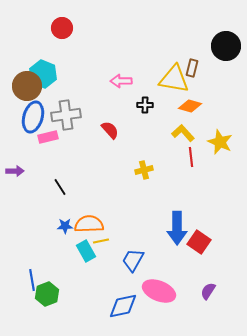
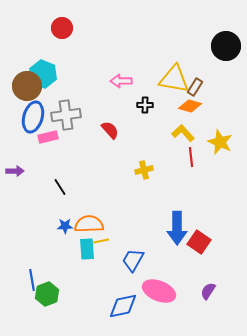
brown rectangle: moved 3 px right, 19 px down; rotated 18 degrees clockwise
cyan rectangle: moved 1 px right, 2 px up; rotated 25 degrees clockwise
